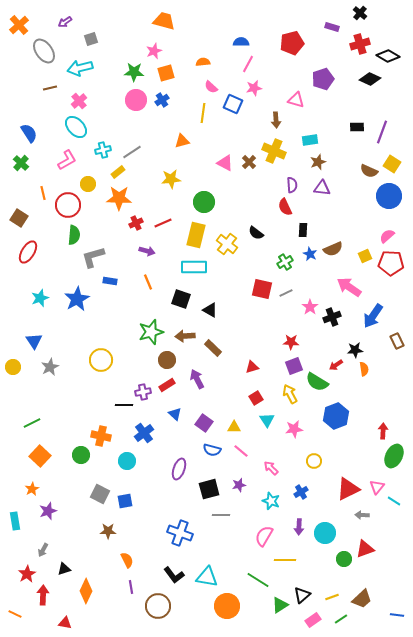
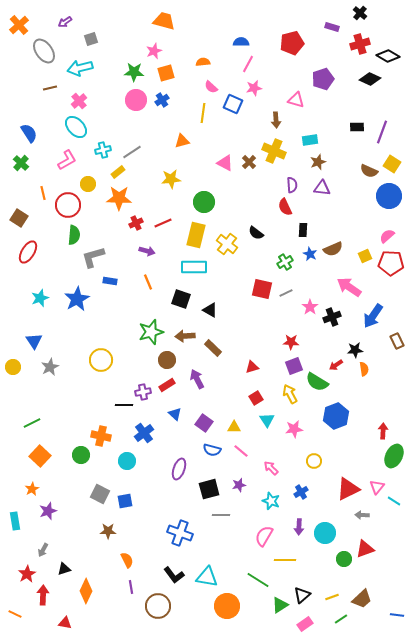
pink rectangle at (313, 620): moved 8 px left, 4 px down
